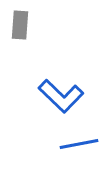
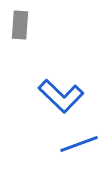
blue line: rotated 9 degrees counterclockwise
